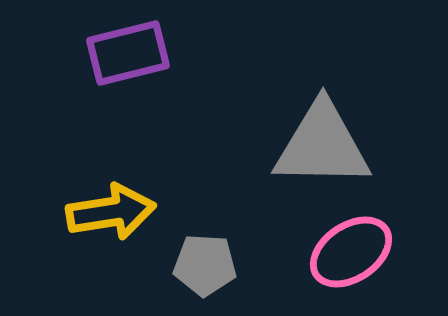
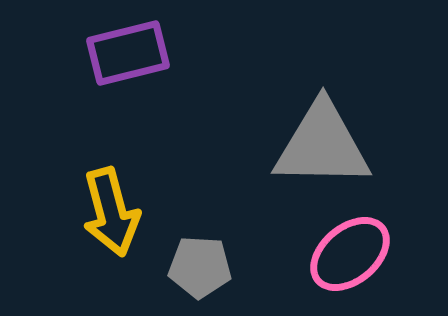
yellow arrow: rotated 84 degrees clockwise
pink ellipse: moved 1 px left, 2 px down; rotated 6 degrees counterclockwise
gray pentagon: moved 5 px left, 2 px down
